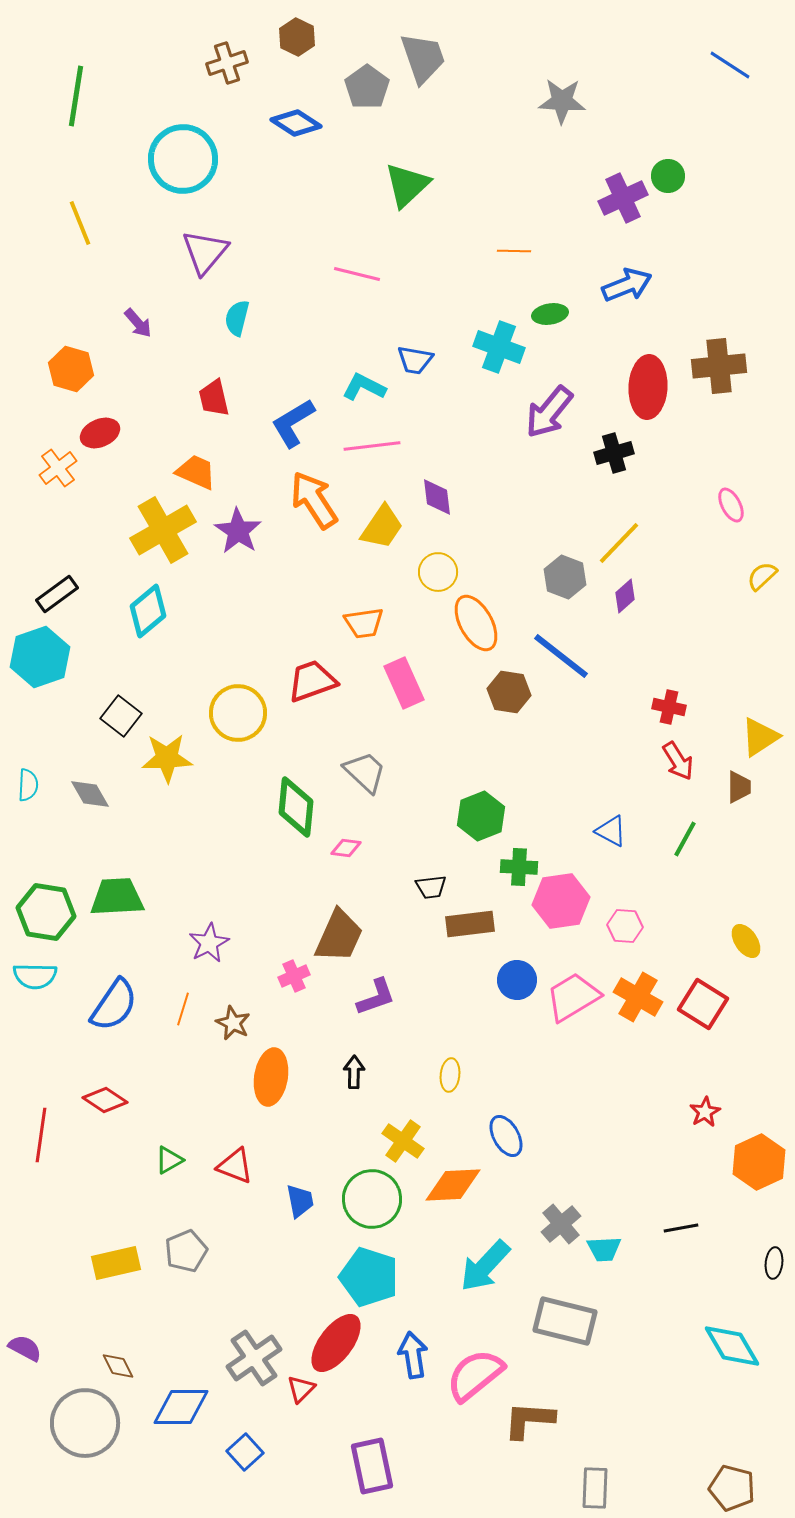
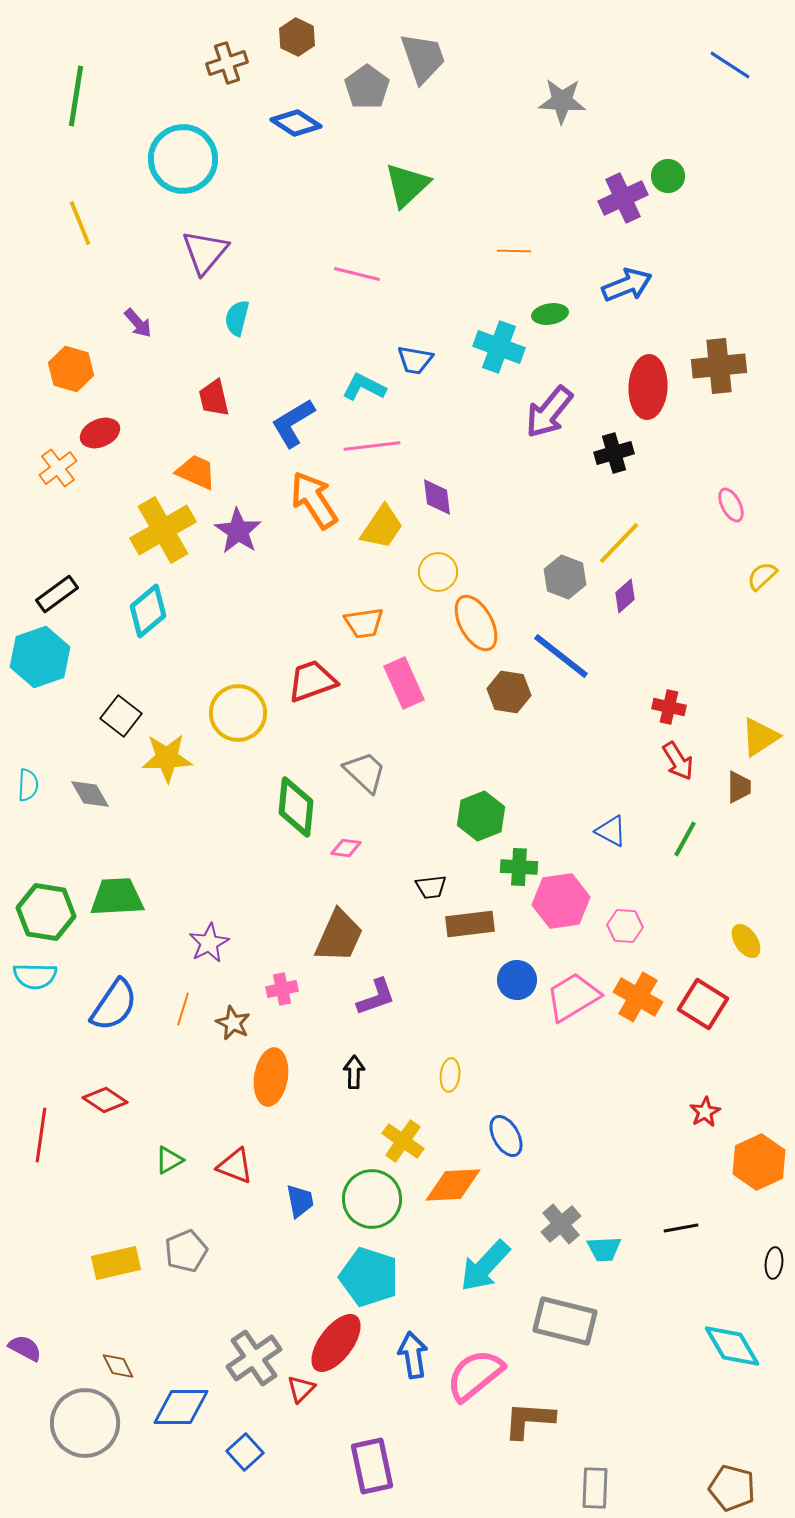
pink cross at (294, 976): moved 12 px left, 13 px down; rotated 12 degrees clockwise
